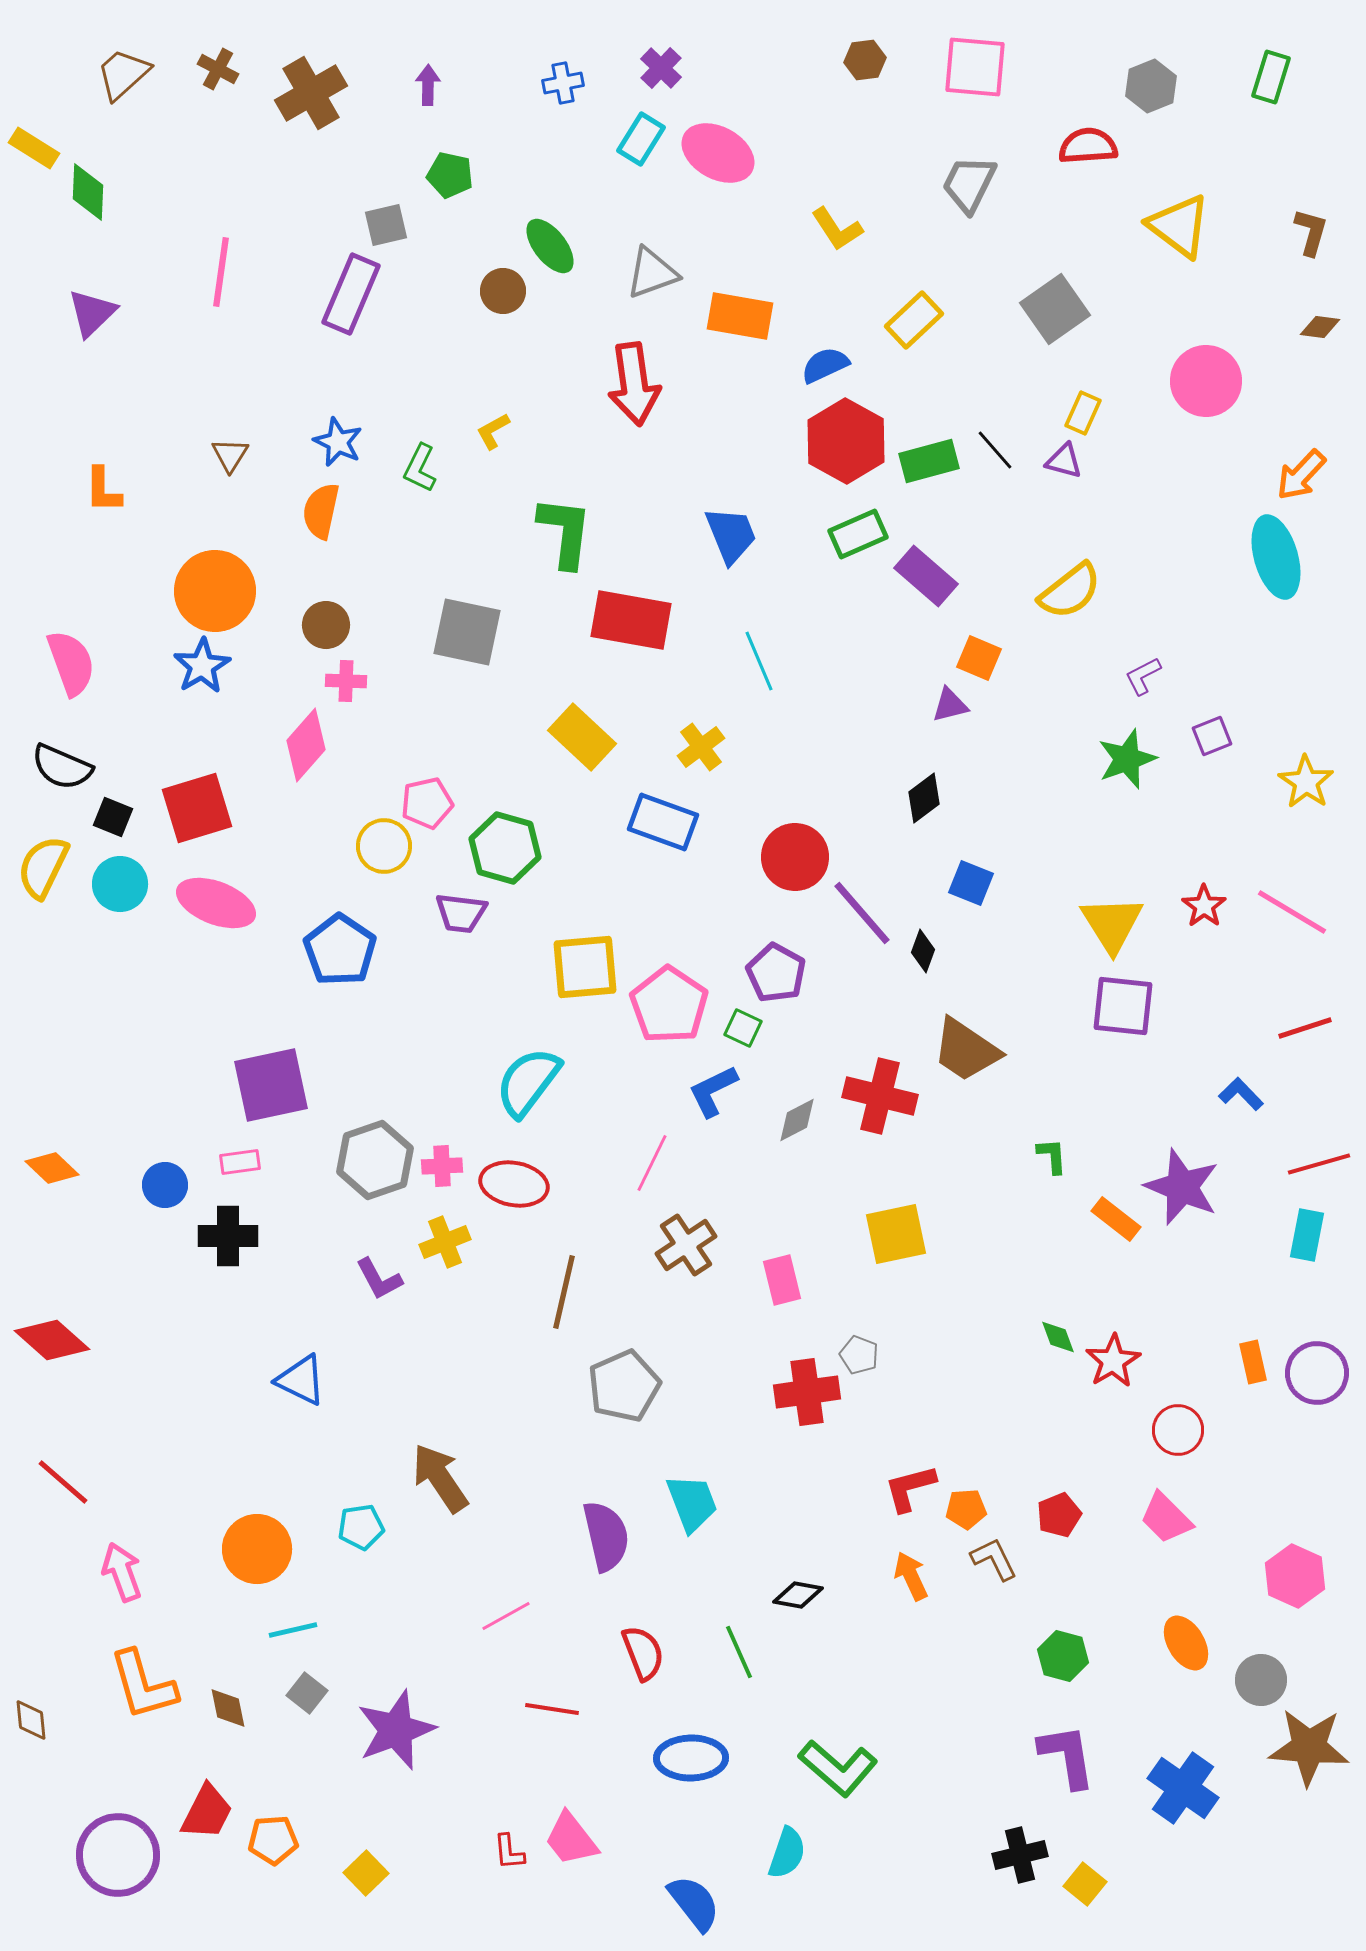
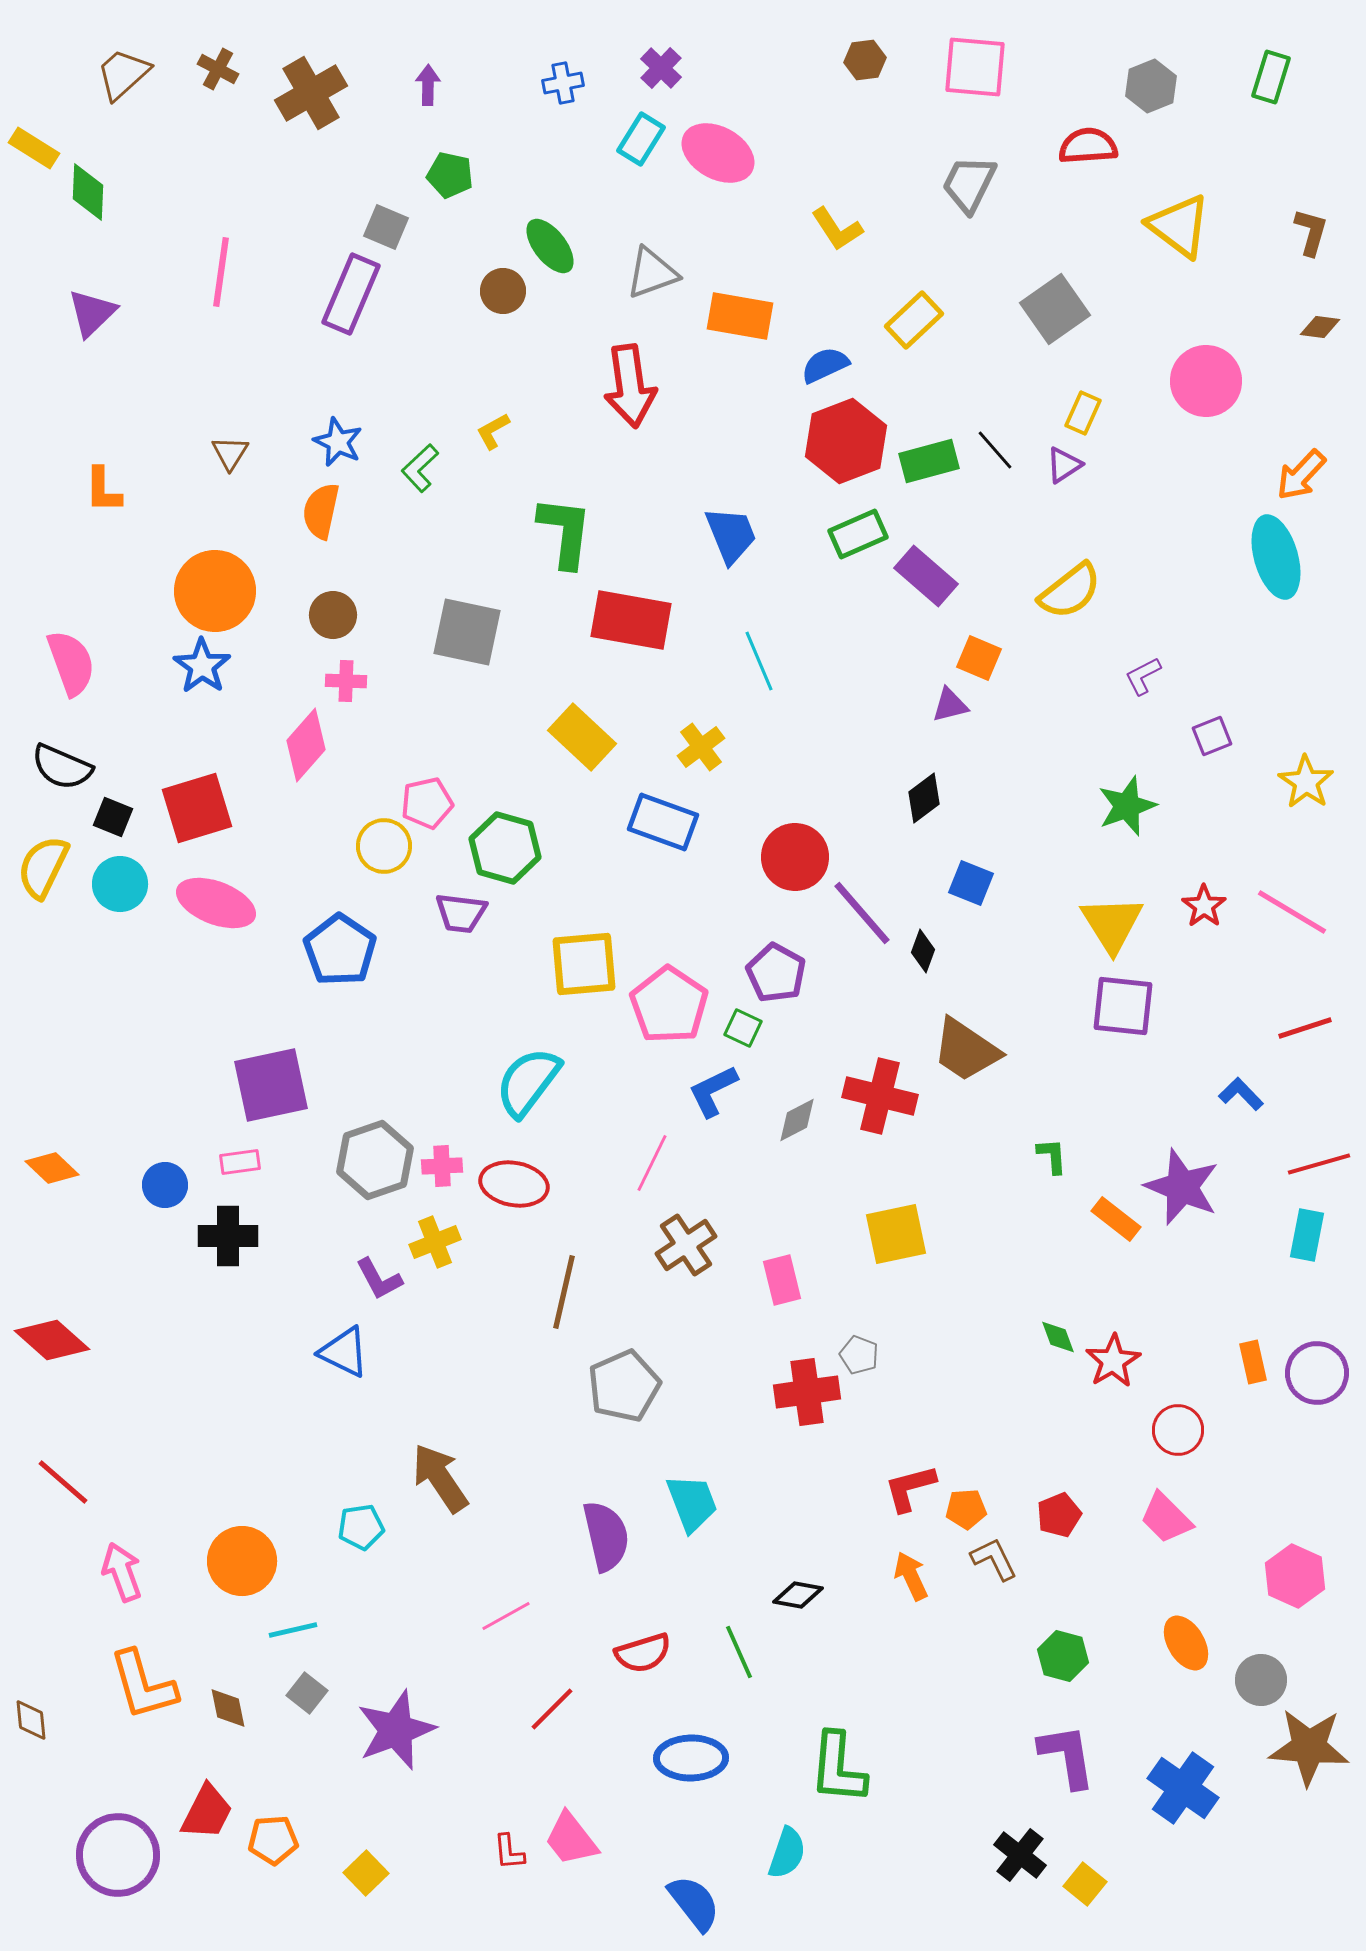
gray square at (386, 225): moved 2 px down; rotated 36 degrees clockwise
red arrow at (634, 384): moved 4 px left, 2 px down
red hexagon at (846, 441): rotated 10 degrees clockwise
brown triangle at (230, 455): moved 2 px up
purple triangle at (1064, 461): moved 4 px down; rotated 48 degrees counterclockwise
green L-shape at (420, 468): rotated 21 degrees clockwise
brown circle at (326, 625): moved 7 px right, 10 px up
blue star at (202, 666): rotated 6 degrees counterclockwise
green star at (1127, 759): moved 47 px down
yellow square at (585, 967): moved 1 px left, 3 px up
yellow cross at (445, 1242): moved 10 px left
blue triangle at (301, 1380): moved 43 px right, 28 px up
orange circle at (257, 1549): moved 15 px left, 12 px down
red semicircle at (643, 1653): rotated 94 degrees clockwise
red line at (552, 1709): rotated 54 degrees counterclockwise
green L-shape at (838, 1768): rotated 54 degrees clockwise
black cross at (1020, 1855): rotated 38 degrees counterclockwise
